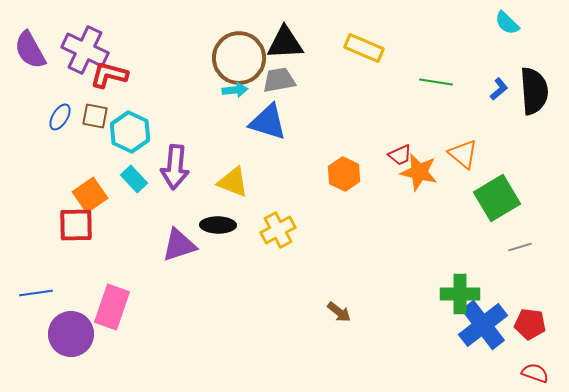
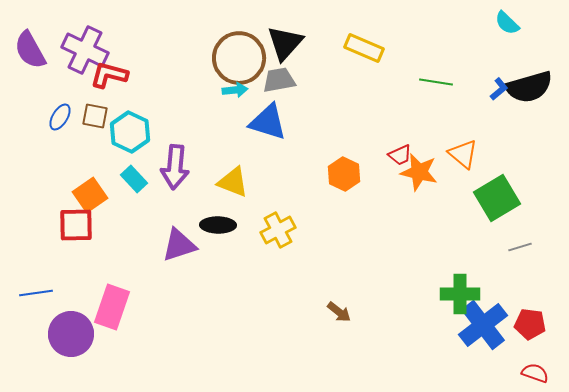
black triangle: rotated 45 degrees counterclockwise
black semicircle: moved 5 px left, 4 px up; rotated 78 degrees clockwise
